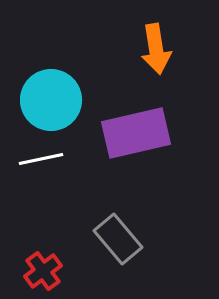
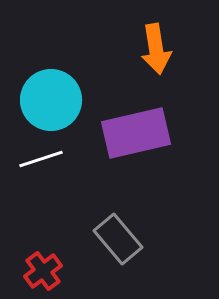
white line: rotated 6 degrees counterclockwise
